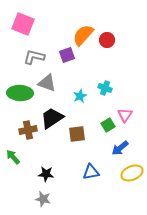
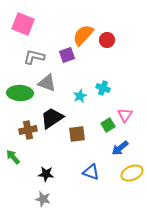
cyan cross: moved 2 px left
blue triangle: rotated 30 degrees clockwise
